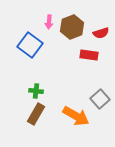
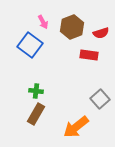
pink arrow: moved 6 px left; rotated 32 degrees counterclockwise
orange arrow: moved 11 px down; rotated 112 degrees clockwise
